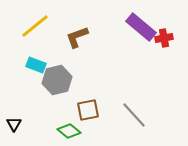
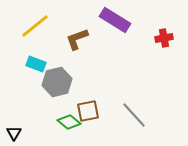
purple rectangle: moved 26 px left, 7 px up; rotated 8 degrees counterclockwise
brown L-shape: moved 2 px down
cyan rectangle: moved 1 px up
gray hexagon: moved 2 px down
brown square: moved 1 px down
black triangle: moved 9 px down
green diamond: moved 9 px up
